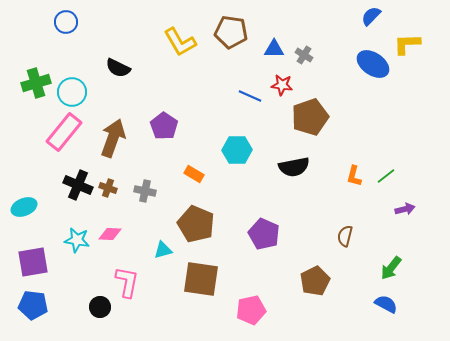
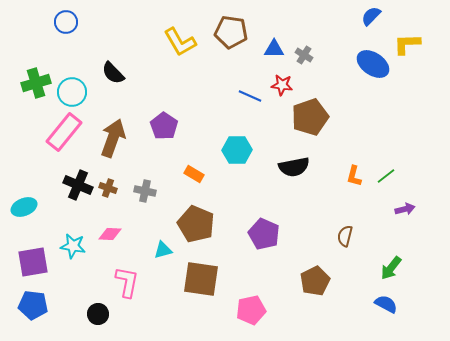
black semicircle at (118, 68): moved 5 px left, 5 px down; rotated 20 degrees clockwise
cyan star at (77, 240): moved 4 px left, 6 px down
black circle at (100, 307): moved 2 px left, 7 px down
